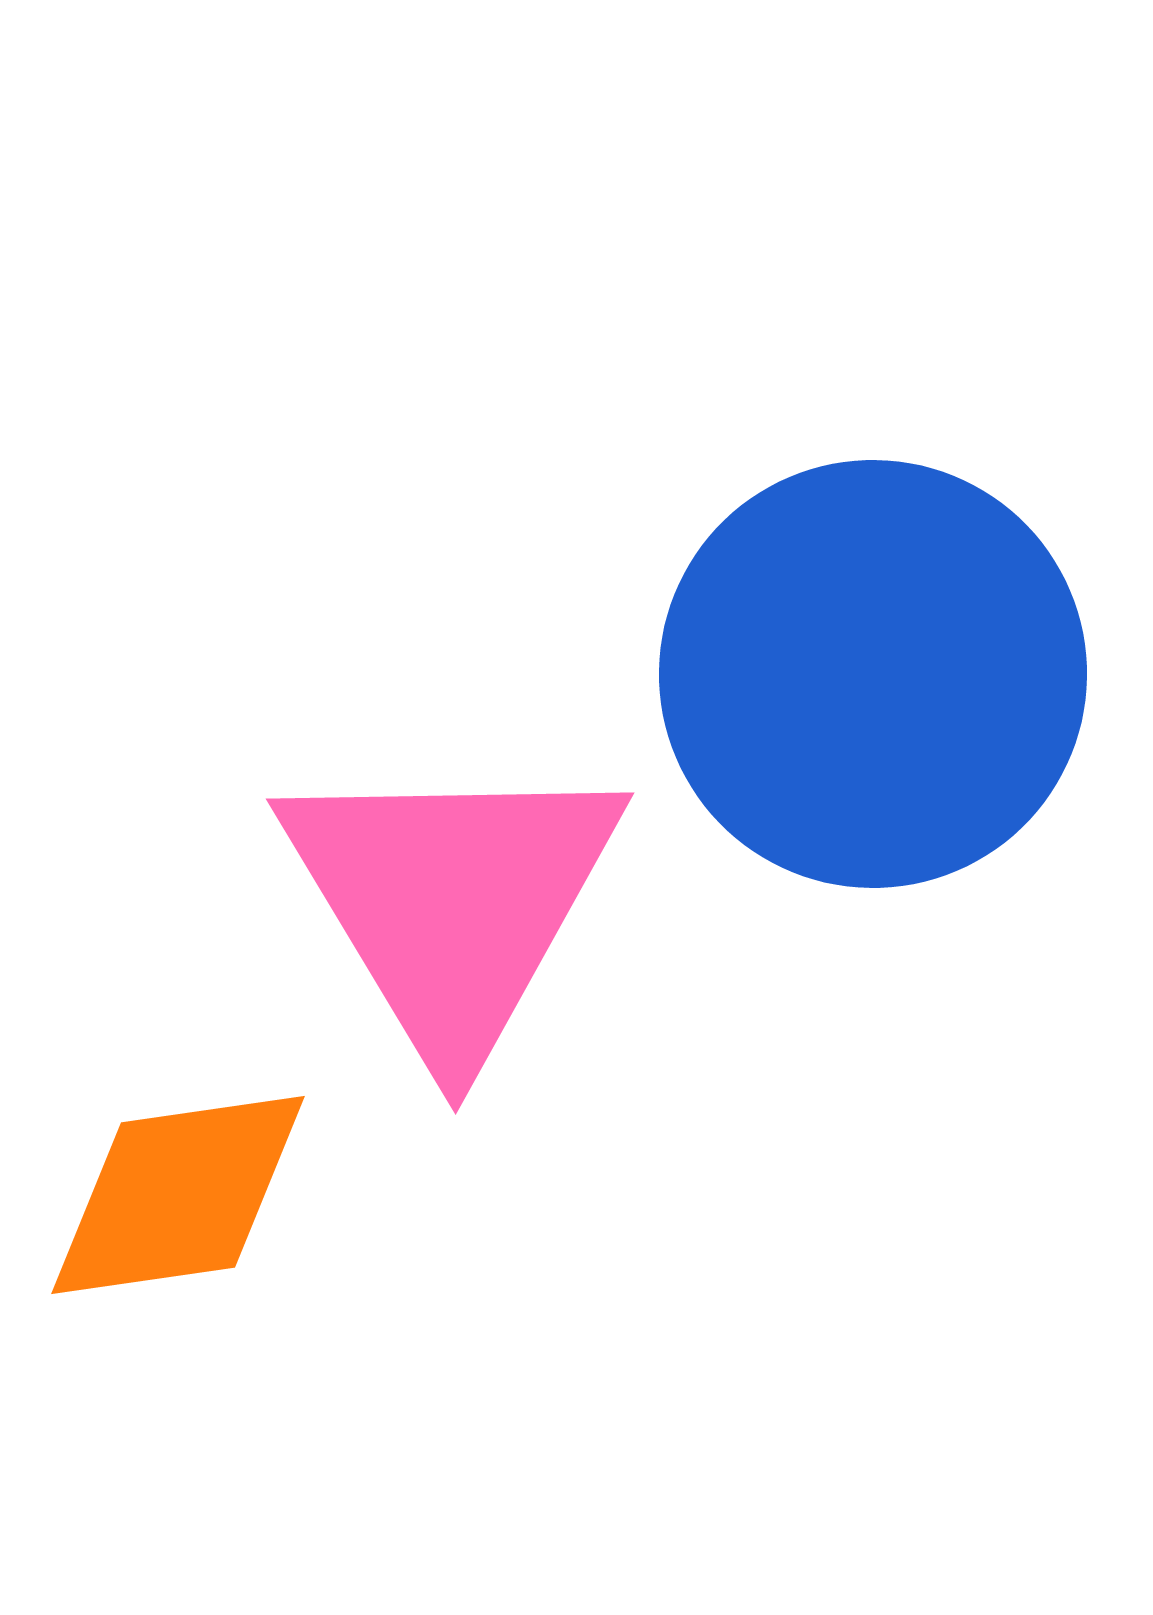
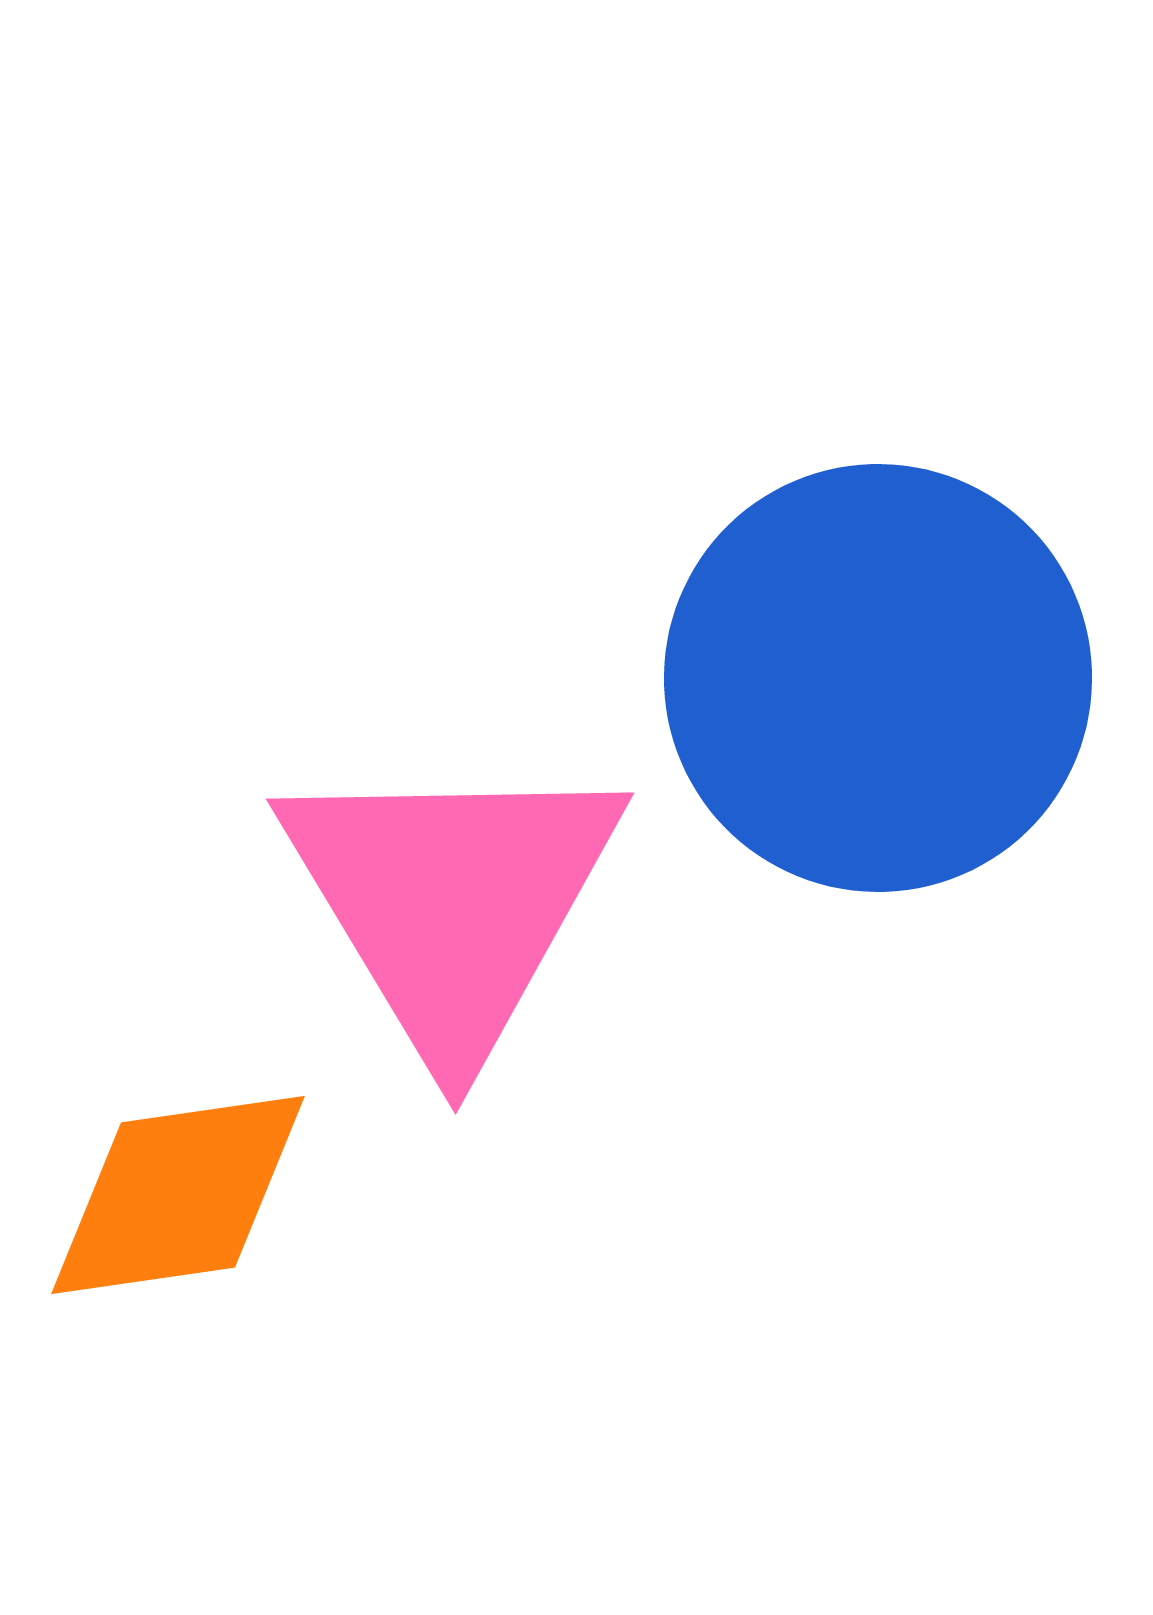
blue circle: moved 5 px right, 4 px down
